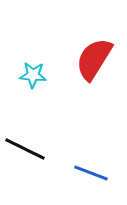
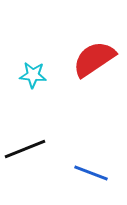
red semicircle: rotated 24 degrees clockwise
black line: rotated 48 degrees counterclockwise
